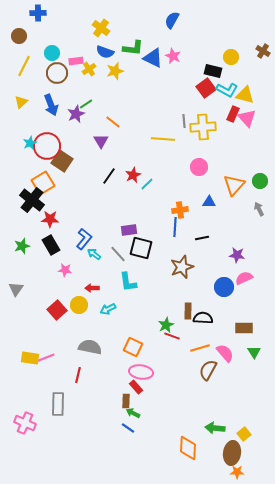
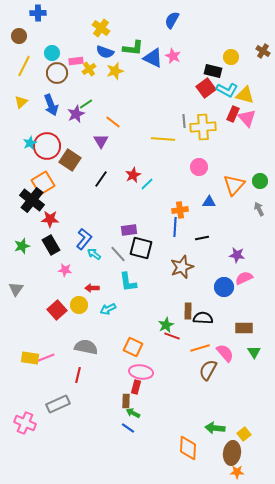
brown square at (62, 161): moved 8 px right, 1 px up
black line at (109, 176): moved 8 px left, 3 px down
gray semicircle at (90, 347): moved 4 px left
red rectangle at (136, 387): rotated 56 degrees clockwise
gray rectangle at (58, 404): rotated 65 degrees clockwise
